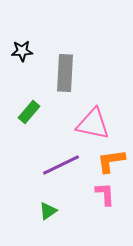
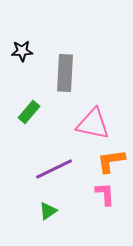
purple line: moved 7 px left, 4 px down
